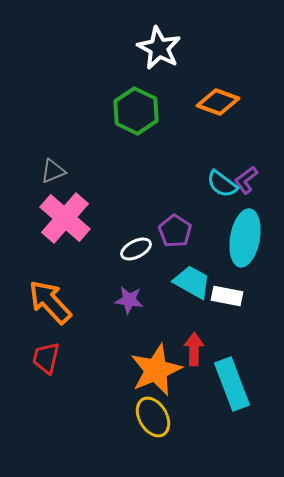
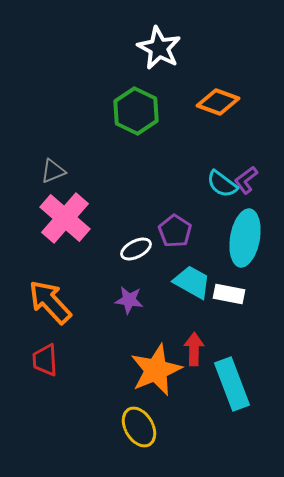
white rectangle: moved 2 px right, 2 px up
red trapezoid: moved 1 px left, 2 px down; rotated 16 degrees counterclockwise
yellow ellipse: moved 14 px left, 10 px down
